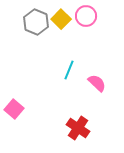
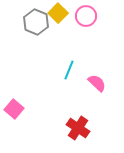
yellow square: moved 3 px left, 6 px up
